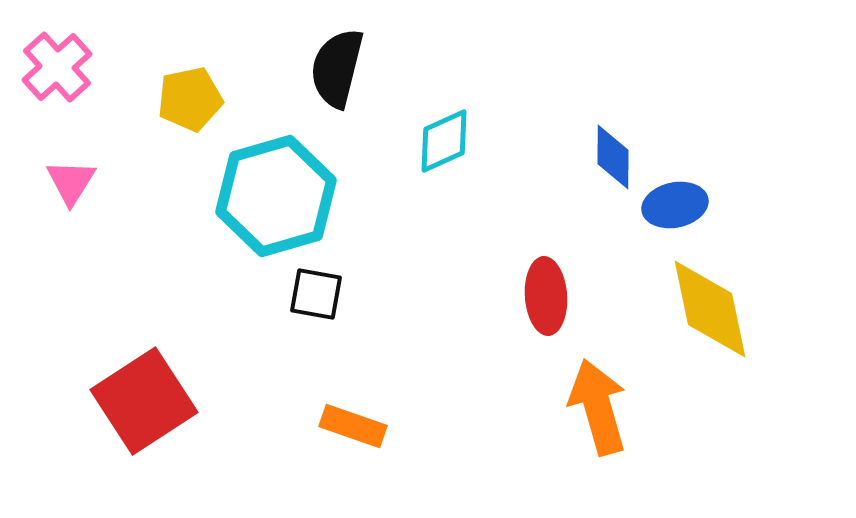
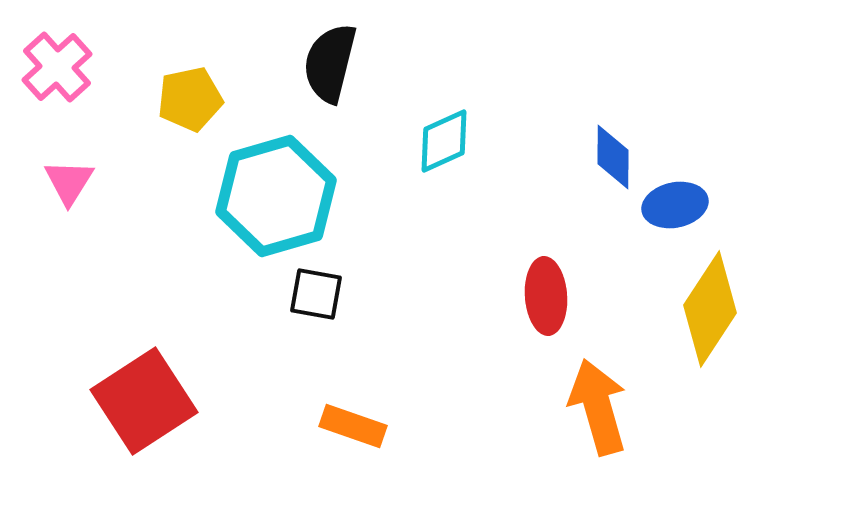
black semicircle: moved 7 px left, 5 px up
pink triangle: moved 2 px left
yellow diamond: rotated 45 degrees clockwise
